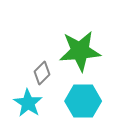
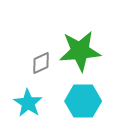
gray diamond: moved 1 px left, 10 px up; rotated 20 degrees clockwise
